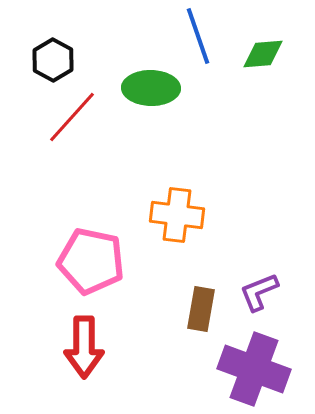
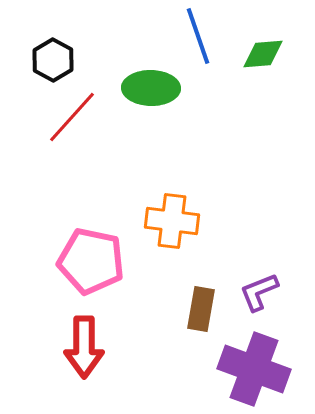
orange cross: moved 5 px left, 6 px down
